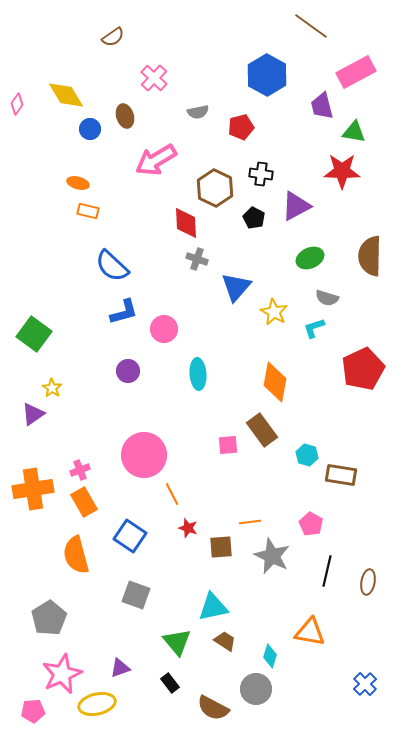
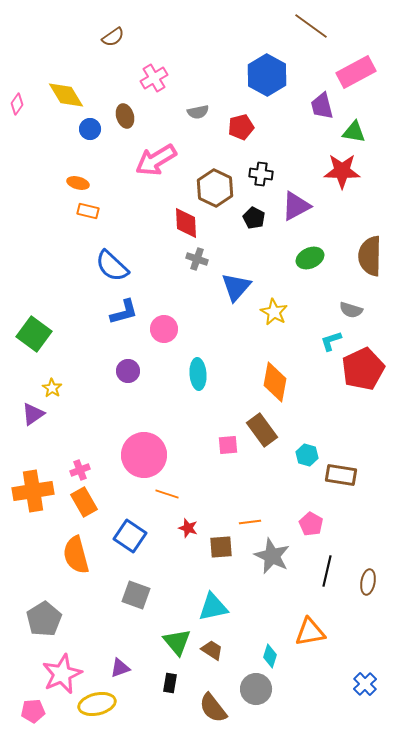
pink cross at (154, 78): rotated 16 degrees clockwise
gray semicircle at (327, 298): moved 24 px right, 12 px down
cyan L-shape at (314, 328): moved 17 px right, 13 px down
orange cross at (33, 489): moved 2 px down
orange line at (172, 494): moved 5 px left; rotated 45 degrees counterclockwise
gray pentagon at (49, 618): moved 5 px left, 1 px down
orange triangle at (310, 632): rotated 20 degrees counterclockwise
brown trapezoid at (225, 641): moved 13 px left, 9 px down
black rectangle at (170, 683): rotated 48 degrees clockwise
brown semicircle at (213, 708): rotated 24 degrees clockwise
